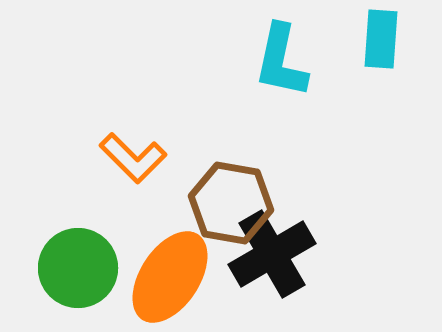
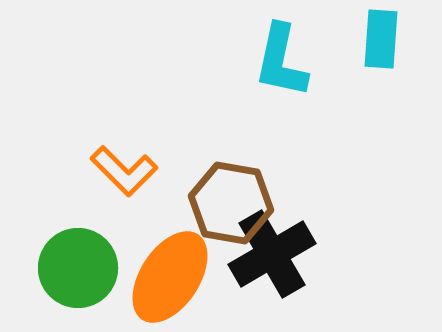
orange L-shape: moved 9 px left, 13 px down
